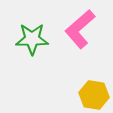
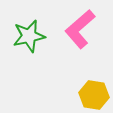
green star: moved 3 px left, 3 px up; rotated 12 degrees counterclockwise
